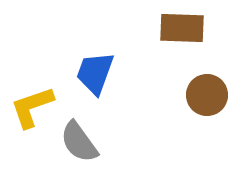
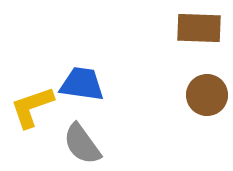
brown rectangle: moved 17 px right
blue trapezoid: moved 13 px left, 11 px down; rotated 78 degrees clockwise
gray semicircle: moved 3 px right, 2 px down
